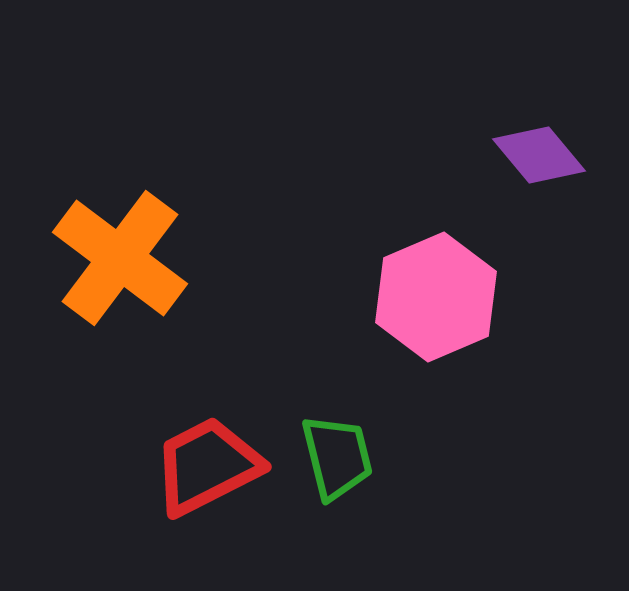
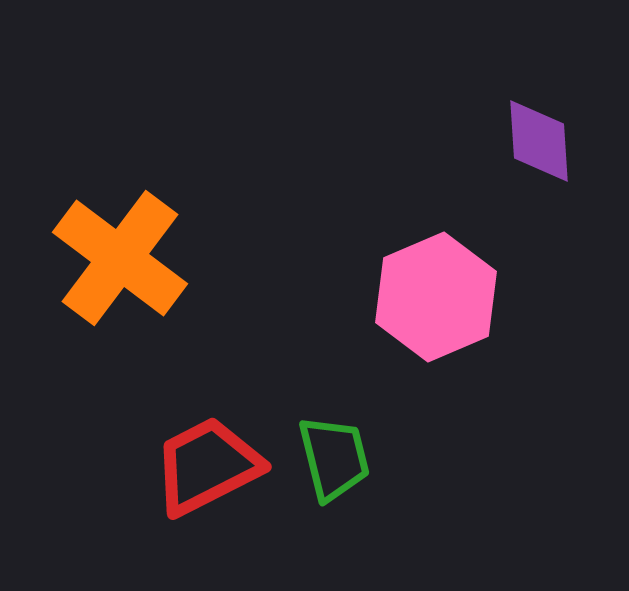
purple diamond: moved 14 px up; rotated 36 degrees clockwise
green trapezoid: moved 3 px left, 1 px down
